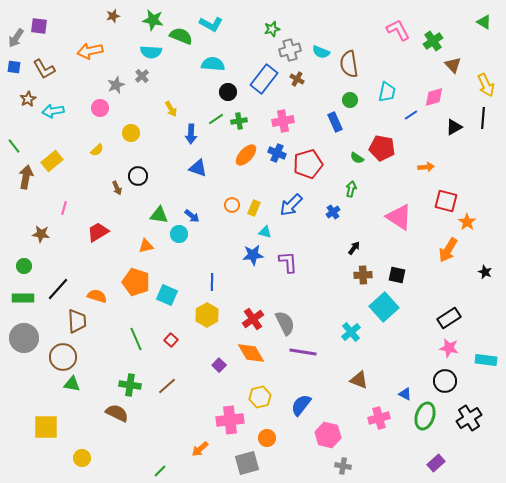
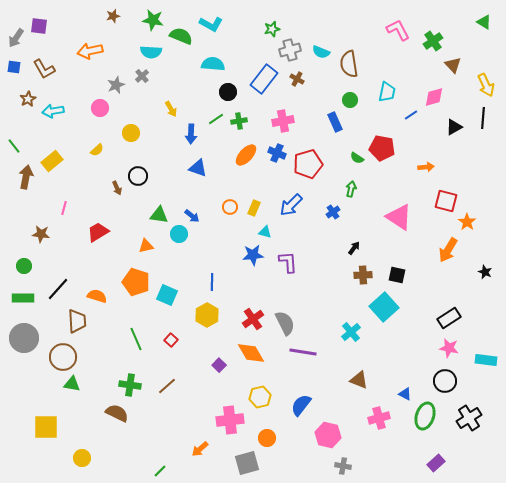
orange circle at (232, 205): moved 2 px left, 2 px down
